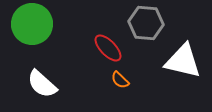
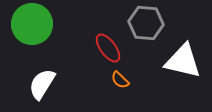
red ellipse: rotated 8 degrees clockwise
white semicircle: rotated 80 degrees clockwise
